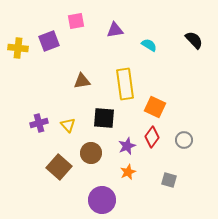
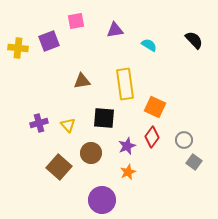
gray square: moved 25 px right, 18 px up; rotated 21 degrees clockwise
